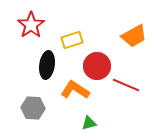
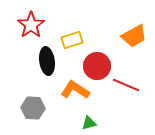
black ellipse: moved 4 px up; rotated 16 degrees counterclockwise
